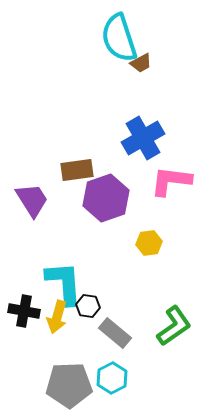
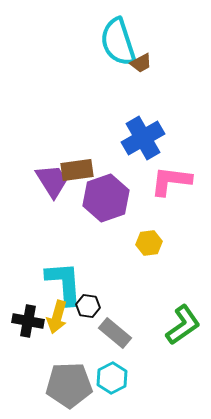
cyan semicircle: moved 1 px left, 4 px down
purple trapezoid: moved 20 px right, 19 px up
black cross: moved 4 px right, 10 px down
green L-shape: moved 9 px right, 1 px up
